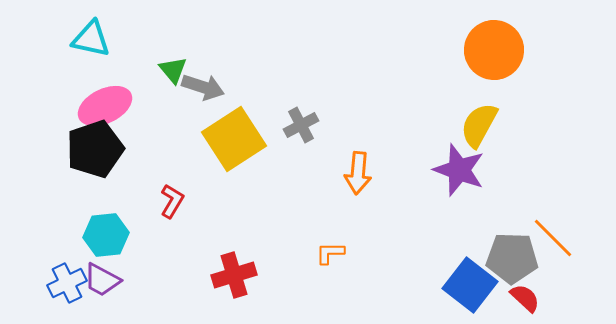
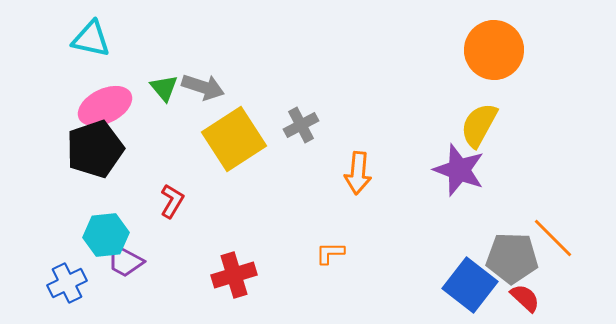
green triangle: moved 9 px left, 18 px down
purple trapezoid: moved 23 px right, 19 px up
